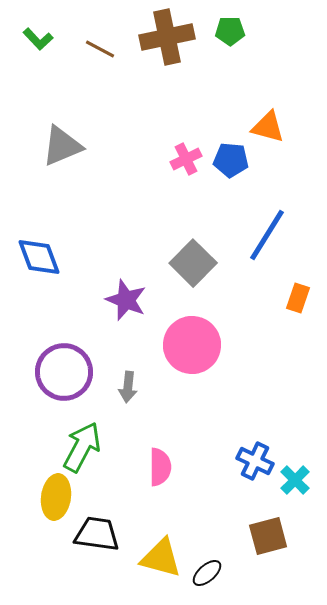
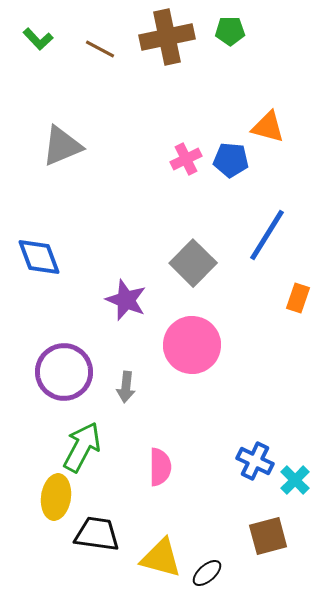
gray arrow: moved 2 px left
